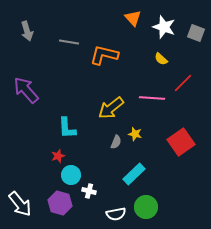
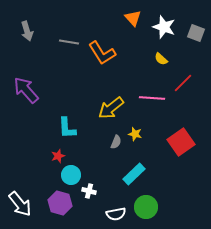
orange L-shape: moved 2 px left, 2 px up; rotated 136 degrees counterclockwise
